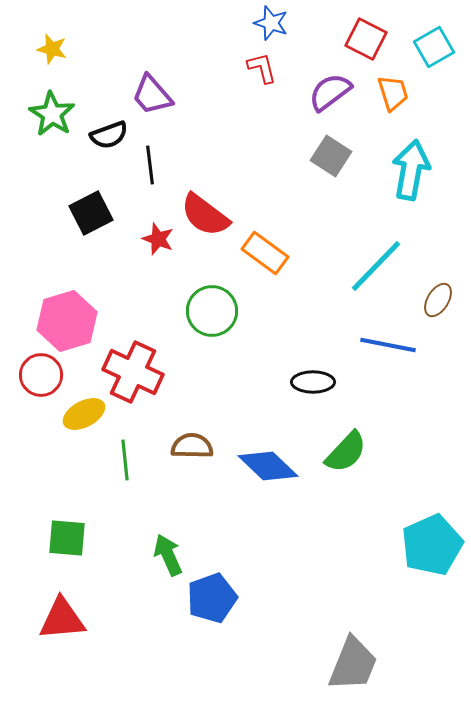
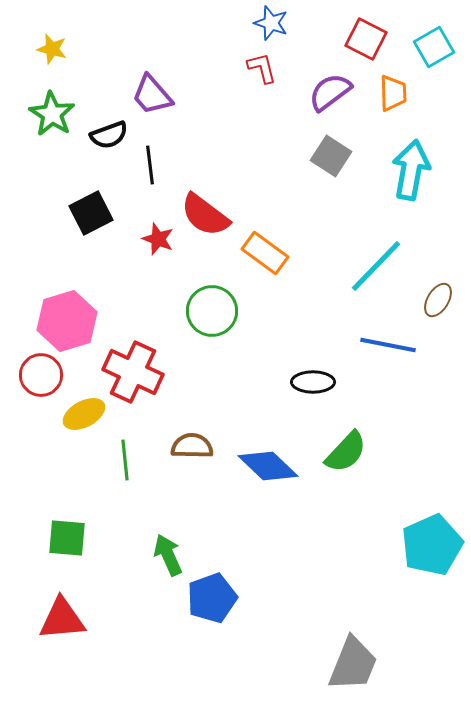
orange trapezoid: rotated 15 degrees clockwise
